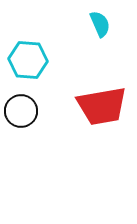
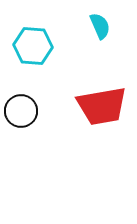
cyan semicircle: moved 2 px down
cyan hexagon: moved 5 px right, 14 px up
